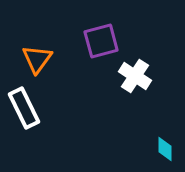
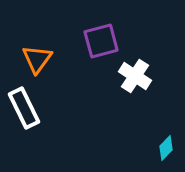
cyan diamond: moved 1 px right, 1 px up; rotated 45 degrees clockwise
